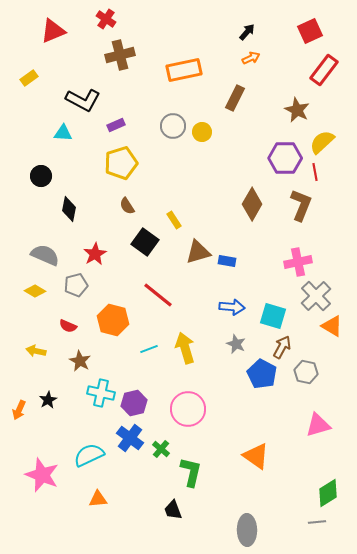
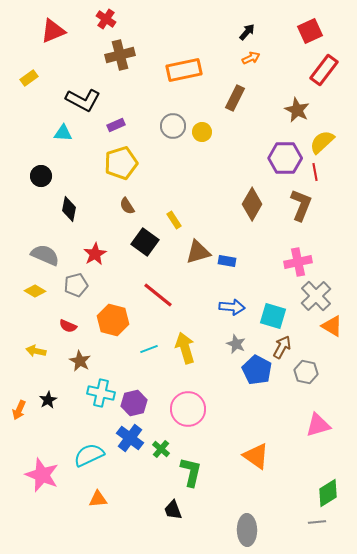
blue pentagon at (262, 374): moved 5 px left, 4 px up
